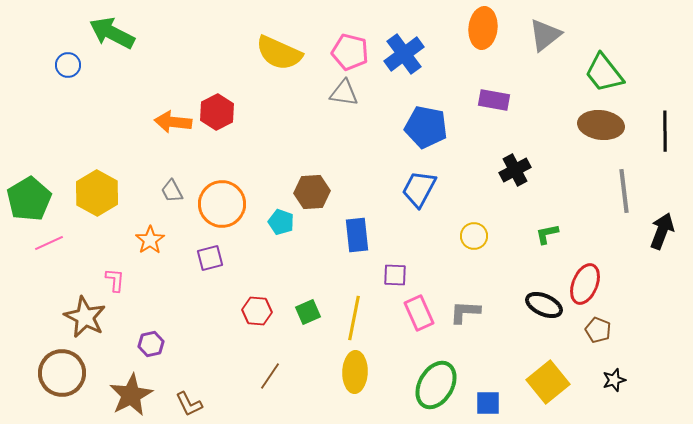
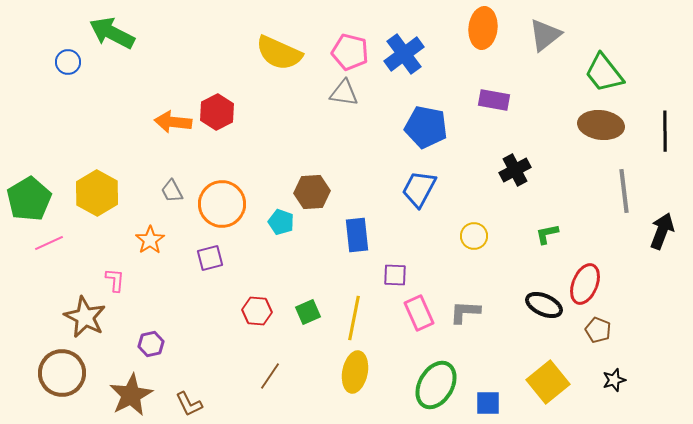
blue circle at (68, 65): moved 3 px up
yellow ellipse at (355, 372): rotated 9 degrees clockwise
